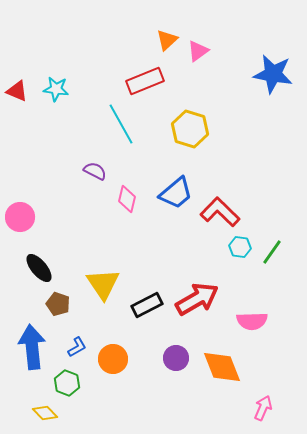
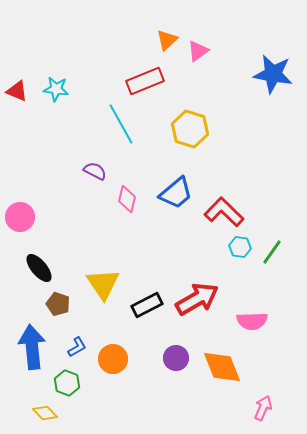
red L-shape: moved 4 px right
